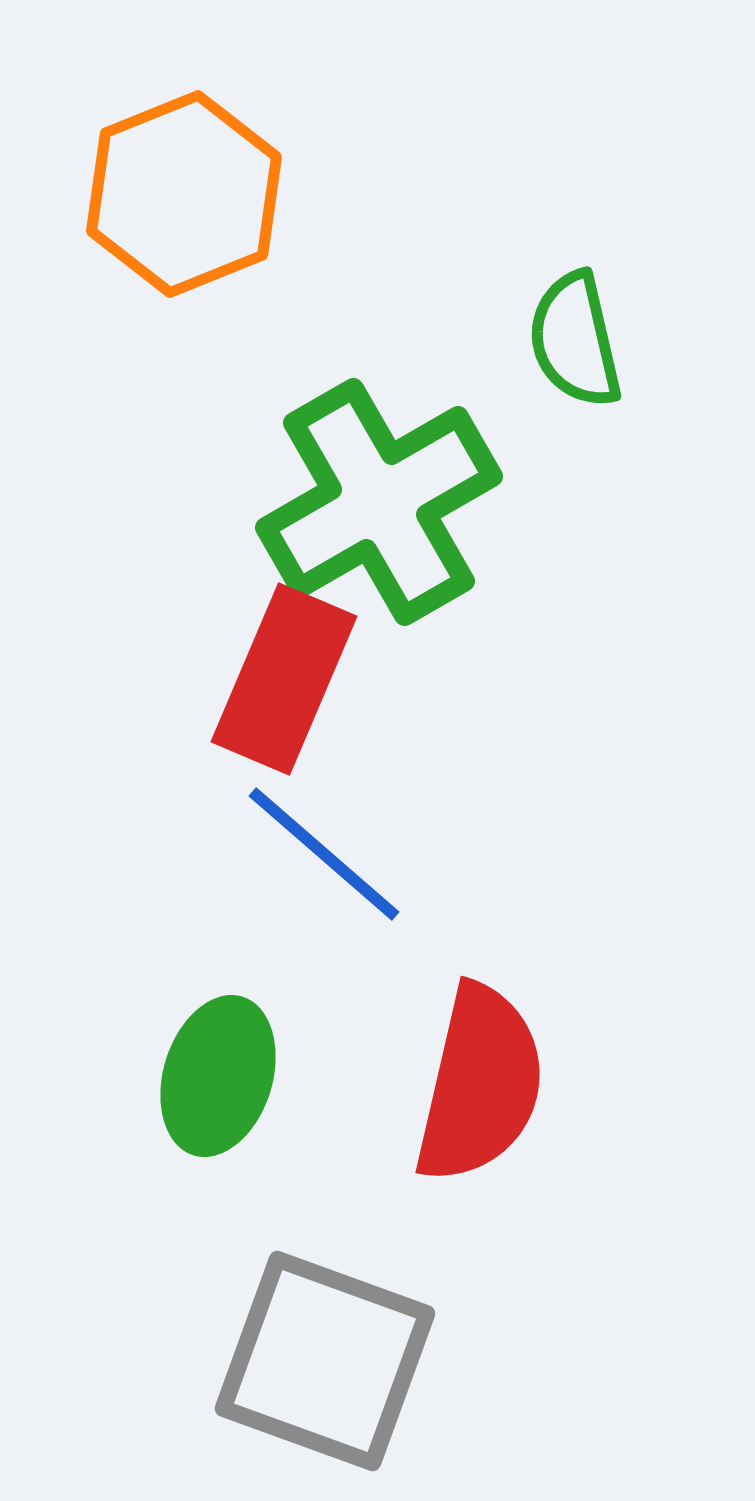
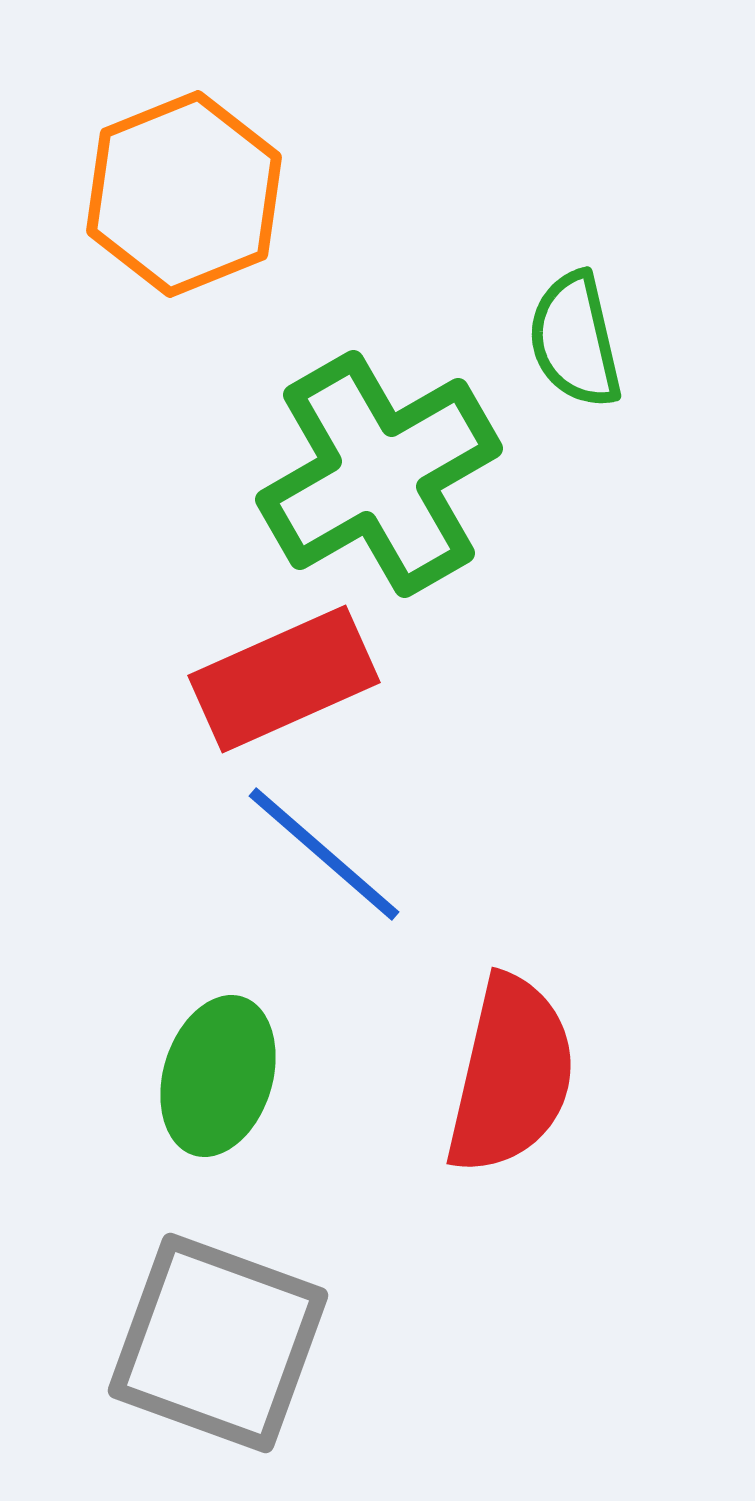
green cross: moved 28 px up
red rectangle: rotated 43 degrees clockwise
red semicircle: moved 31 px right, 9 px up
gray square: moved 107 px left, 18 px up
